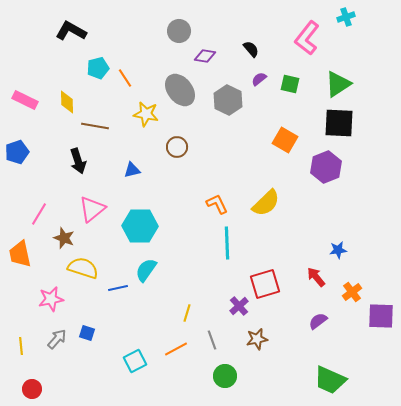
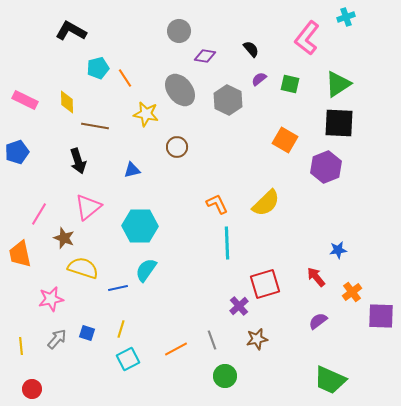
pink triangle at (92, 209): moved 4 px left, 2 px up
yellow line at (187, 313): moved 66 px left, 16 px down
cyan square at (135, 361): moved 7 px left, 2 px up
